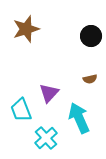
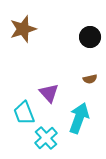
brown star: moved 3 px left
black circle: moved 1 px left, 1 px down
purple triangle: rotated 25 degrees counterclockwise
cyan trapezoid: moved 3 px right, 3 px down
cyan arrow: rotated 44 degrees clockwise
